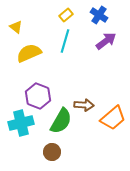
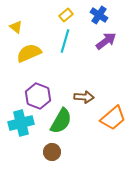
brown arrow: moved 8 px up
